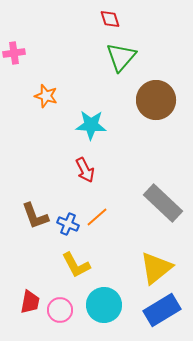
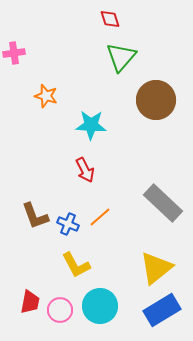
orange line: moved 3 px right
cyan circle: moved 4 px left, 1 px down
